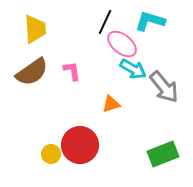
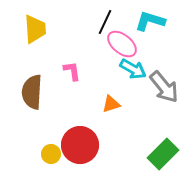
brown semicircle: moved 20 px down; rotated 128 degrees clockwise
green rectangle: rotated 24 degrees counterclockwise
